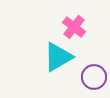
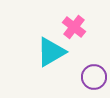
cyan triangle: moved 7 px left, 5 px up
